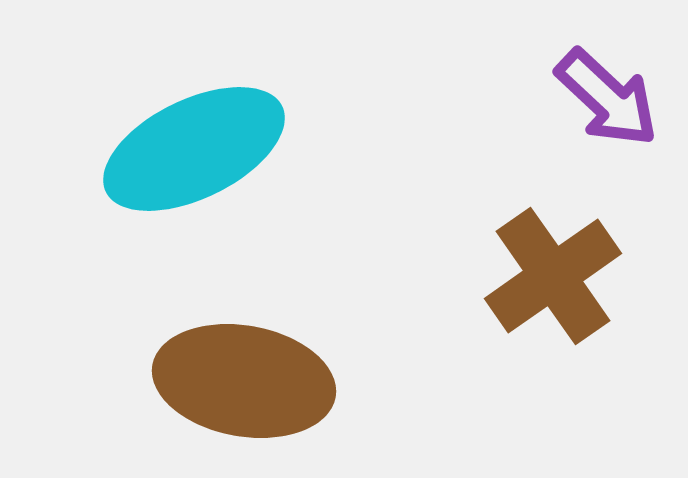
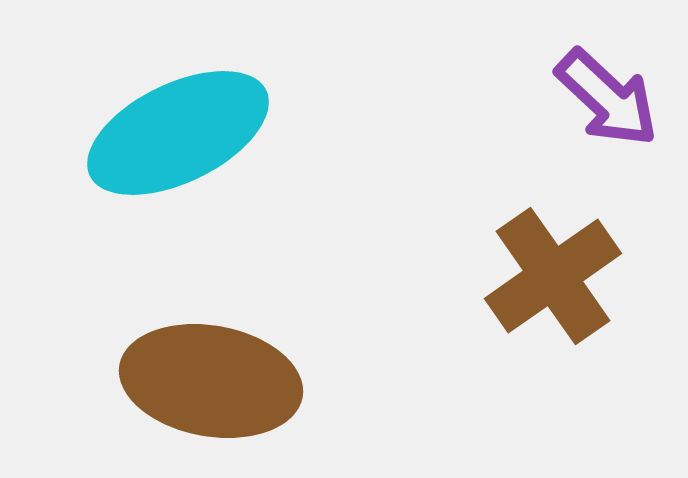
cyan ellipse: moved 16 px left, 16 px up
brown ellipse: moved 33 px left
